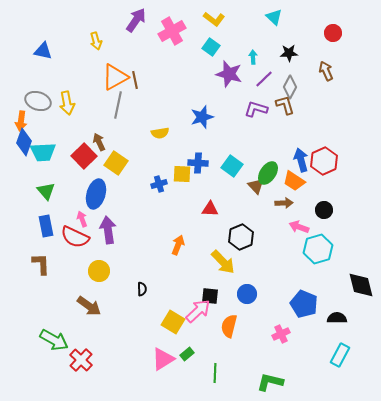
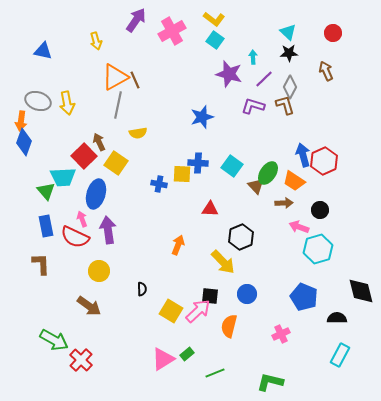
cyan triangle at (274, 17): moved 14 px right, 15 px down
cyan square at (211, 47): moved 4 px right, 7 px up
brown line at (135, 80): rotated 12 degrees counterclockwise
purple L-shape at (256, 109): moved 3 px left, 3 px up
yellow semicircle at (160, 133): moved 22 px left
cyan trapezoid at (43, 152): moved 20 px right, 25 px down
blue arrow at (301, 160): moved 2 px right, 5 px up
blue cross at (159, 184): rotated 28 degrees clockwise
black circle at (324, 210): moved 4 px left
black diamond at (361, 285): moved 6 px down
blue pentagon at (304, 304): moved 7 px up
yellow square at (173, 322): moved 2 px left, 11 px up
green line at (215, 373): rotated 66 degrees clockwise
